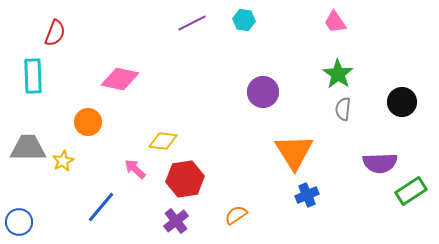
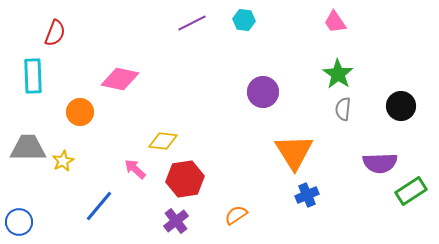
black circle: moved 1 px left, 4 px down
orange circle: moved 8 px left, 10 px up
blue line: moved 2 px left, 1 px up
